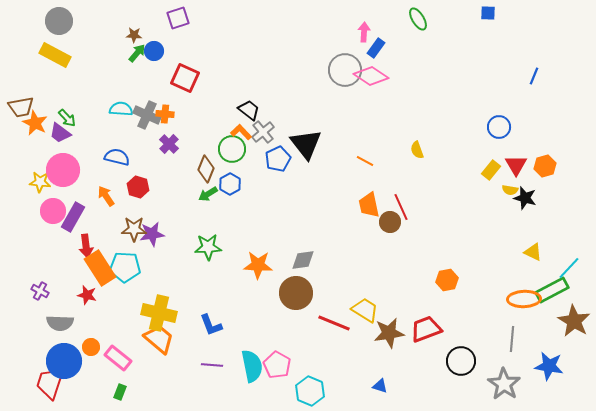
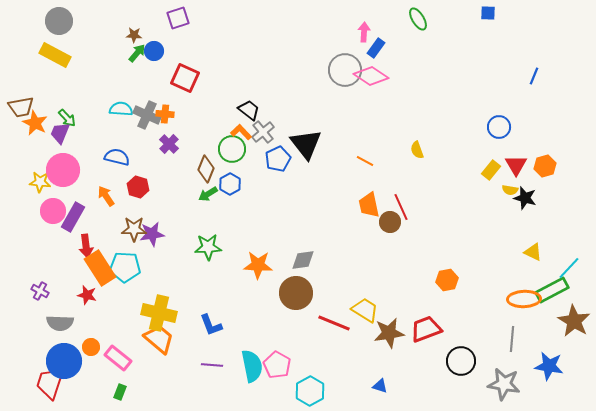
purple trapezoid at (60, 133): rotated 75 degrees clockwise
gray star at (504, 384): rotated 24 degrees counterclockwise
cyan hexagon at (310, 391): rotated 8 degrees clockwise
